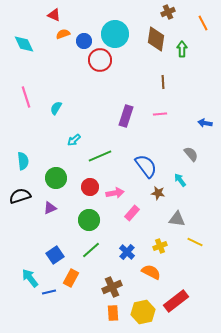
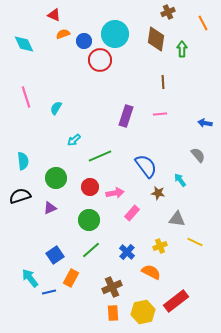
gray semicircle at (191, 154): moved 7 px right, 1 px down
